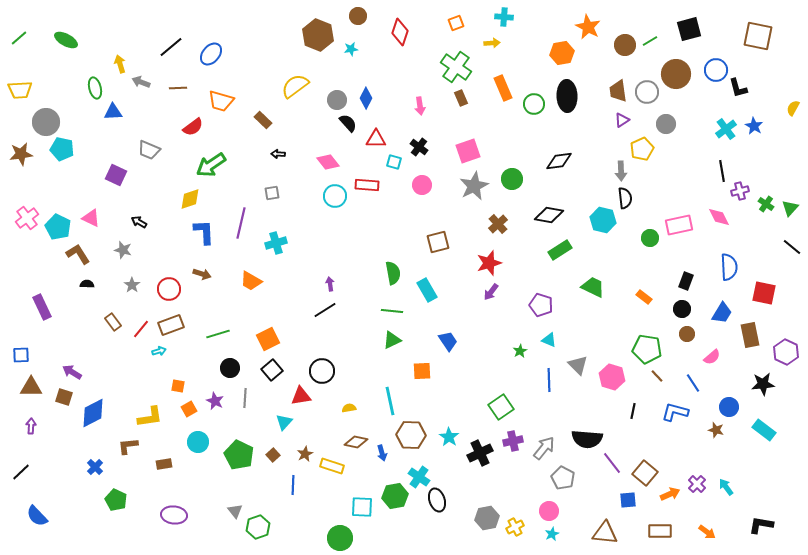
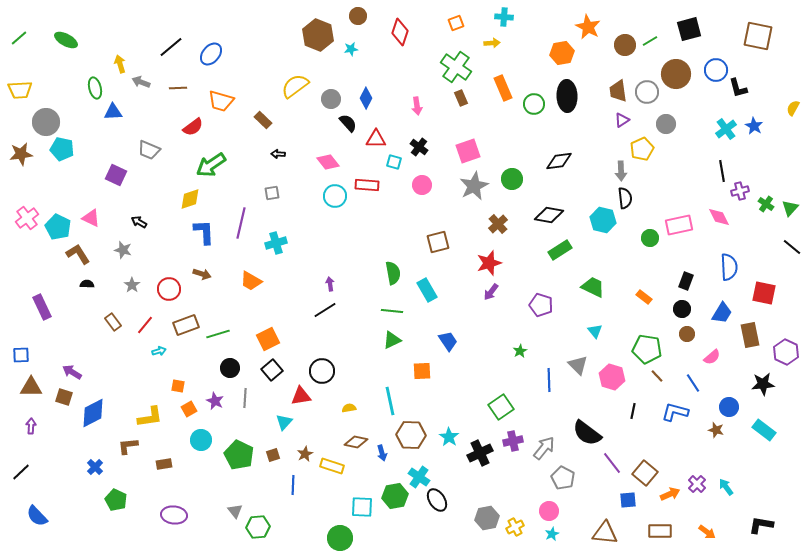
gray circle at (337, 100): moved 6 px left, 1 px up
pink arrow at (420, 106): moved 3 px left
brown rectangle at (171, 325): moved 15 px right
red line at (141, 329): moved 4 px right, 4 px up
cyan triangle at (549, 340): moved 46 px right, 9 px up; rotated 28 degrees clockwise
black semicircle at (587, 439): moved 6 px up; rotated 32 degrees clockwise
cyan circle at (198, 442): moved 3 px right, 2 px up
brown square at (273, 455): rotated 24 degrees clockwise
black ellipse at (437, 500): rotated 15 degrees counterclockwise
green hexagon at (258, 527): rotated 15 degrees clockwise
